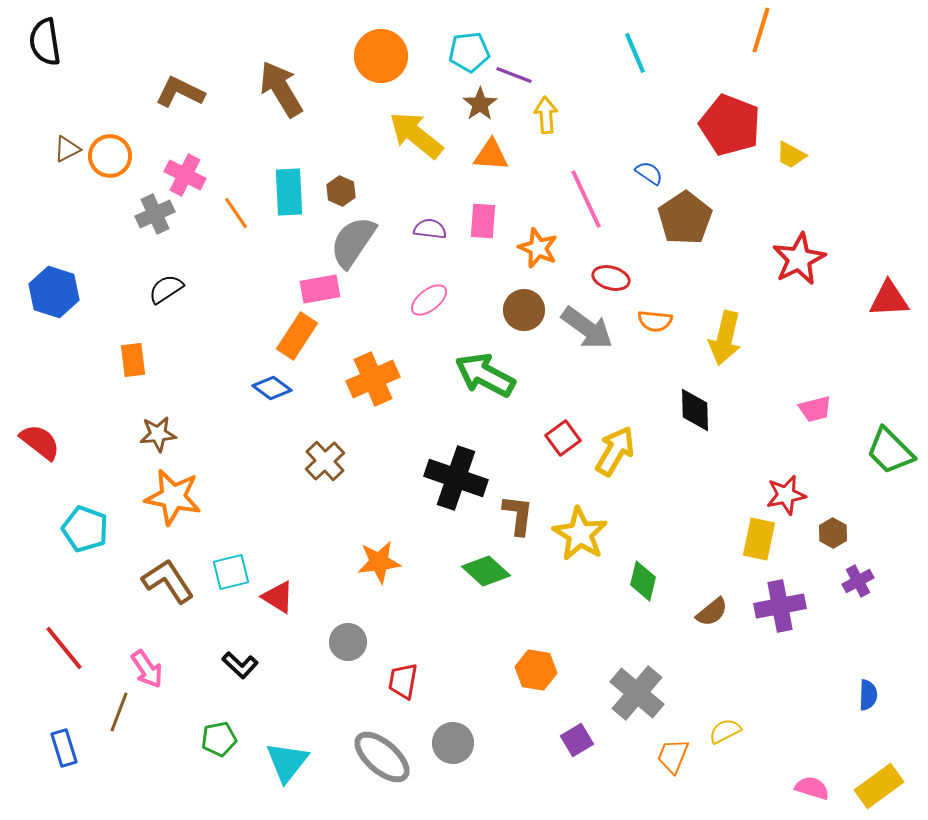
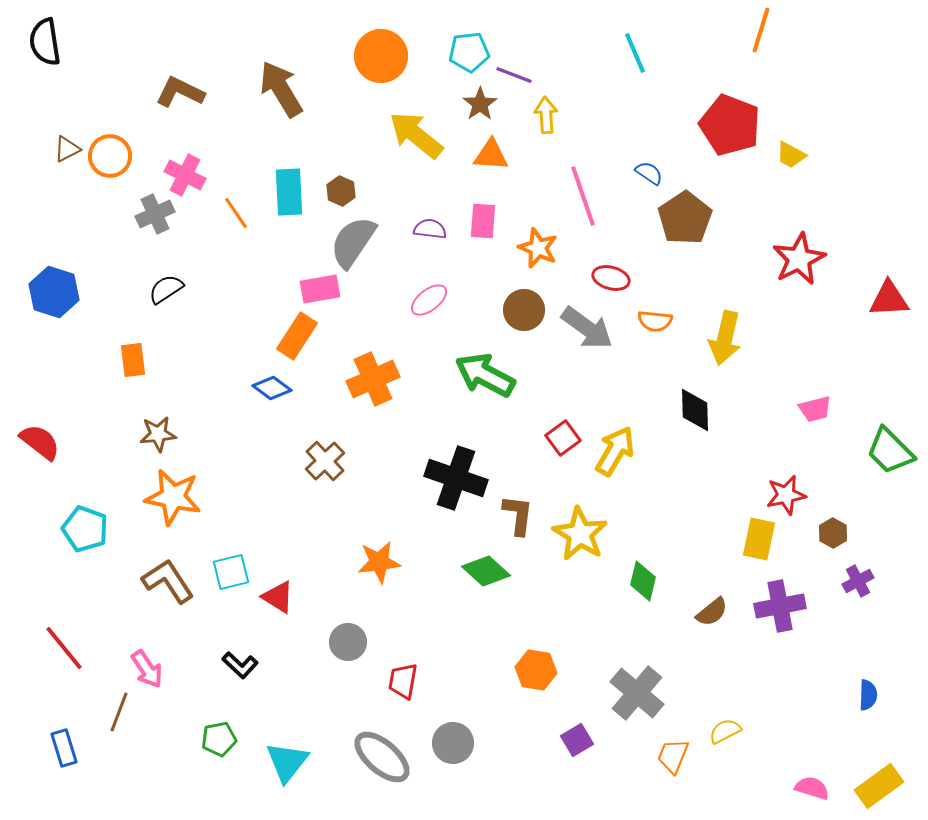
pink line at (586, 199): moved 3 px left, 3 px up; rotated 6 degrees clockwise
